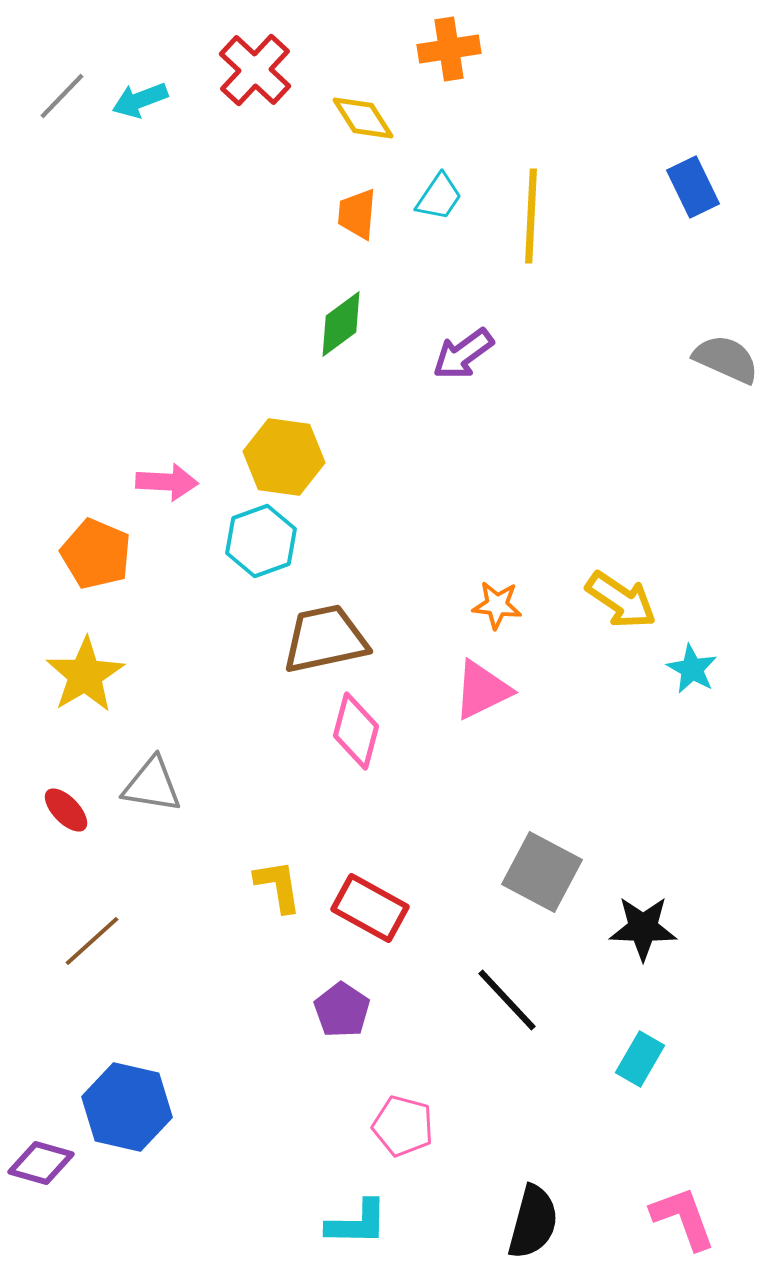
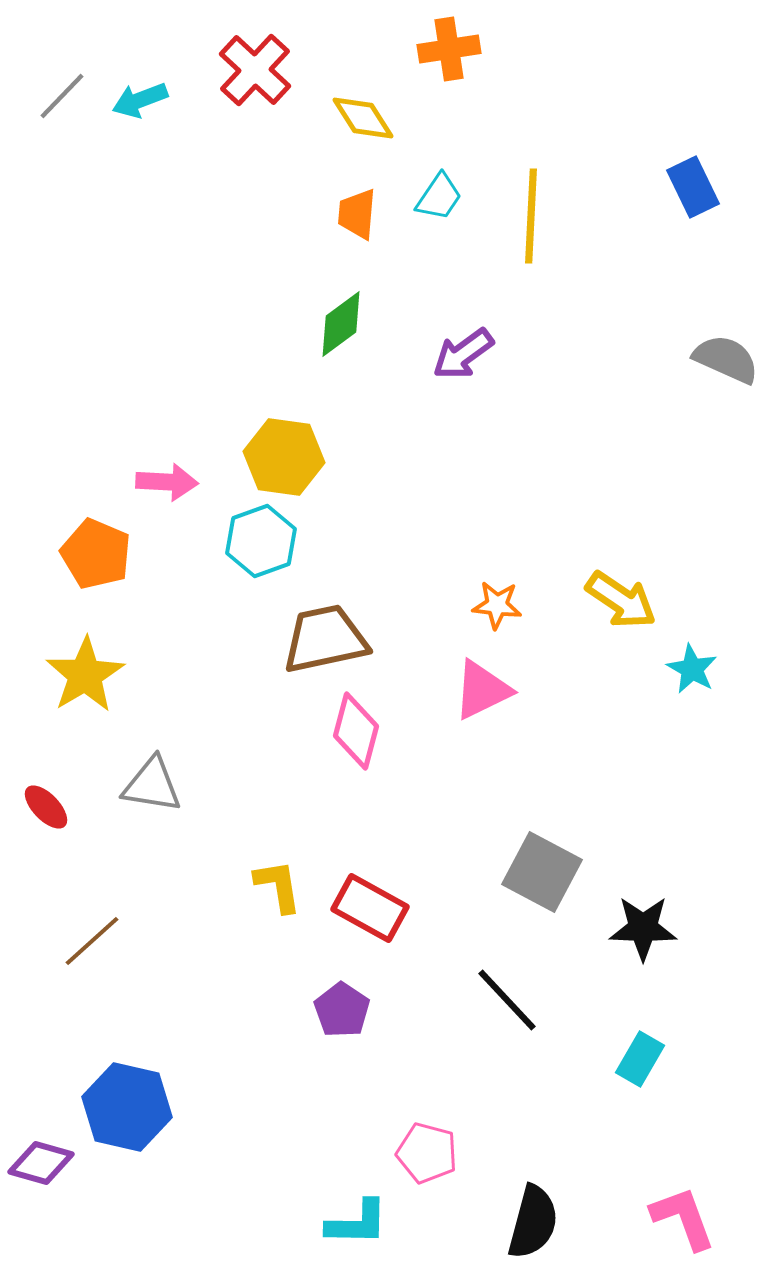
red ellipse: moved 20 px left, 3 px up
pink pentagon: moved 24 px right, 27 px down
